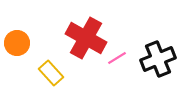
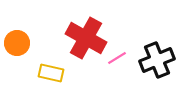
black cross: moved 1 px left, 1 px down
yellow rectangle: rotated 35 degrees counterclockwise
